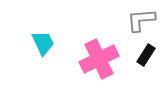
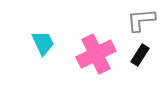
black rectangle: moved 6 px left
pink cross: moved 3 px left, 5 px up
